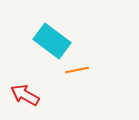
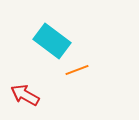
orange line: rotated 10 degrees counterclockwise
